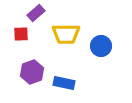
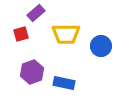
red square: rotated 14 degrees counterclockwise
